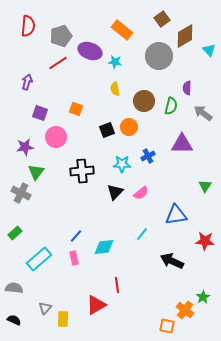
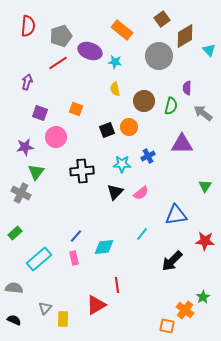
black arrow at (172, 261): rotated 70 degrees counterclockwise
